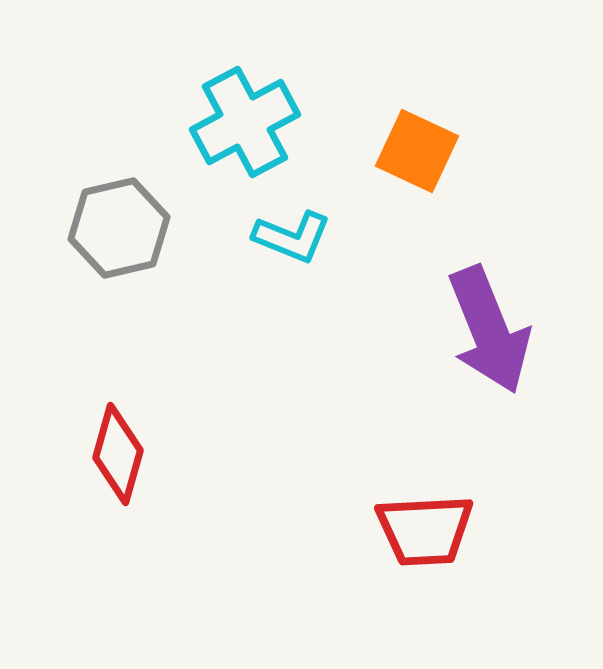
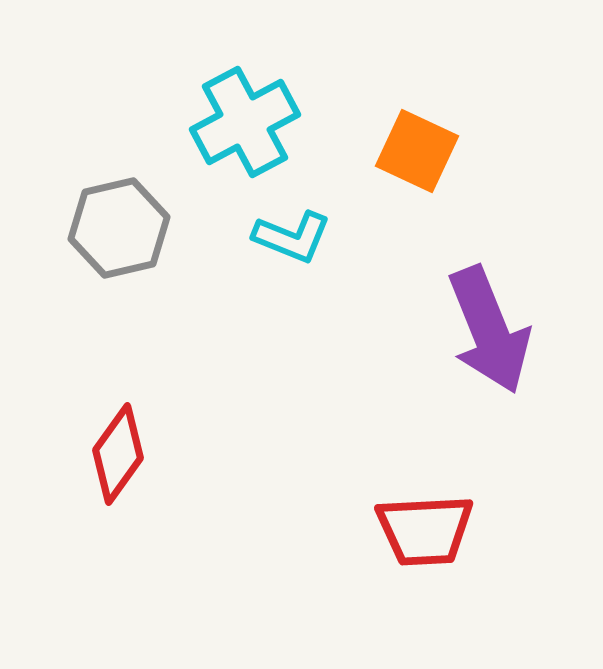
red diamond: rotated 20 degrees clockwise
